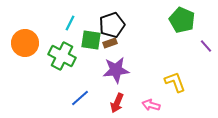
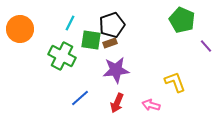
orange circle: moved 5 px left, 14 px up
